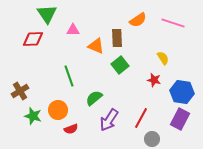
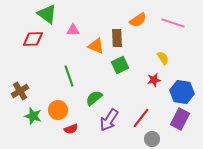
green triangle: rotated 20 degrees counterclockwise
green square: rotated 12 degrees clockwise
red star: rotated 24 degrees counterclockwise
red line: rotated 10 degrees clockwise
